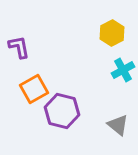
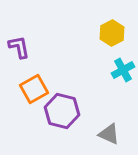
gray triangle: moved 9 px left, 9 px down; rotated 15 degrees counterclockwise
